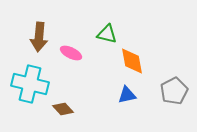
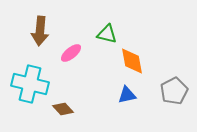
brown arrow: moved 1 px right, 6 px up
pink ellipse: rotated 65 degrees counterclockwise
